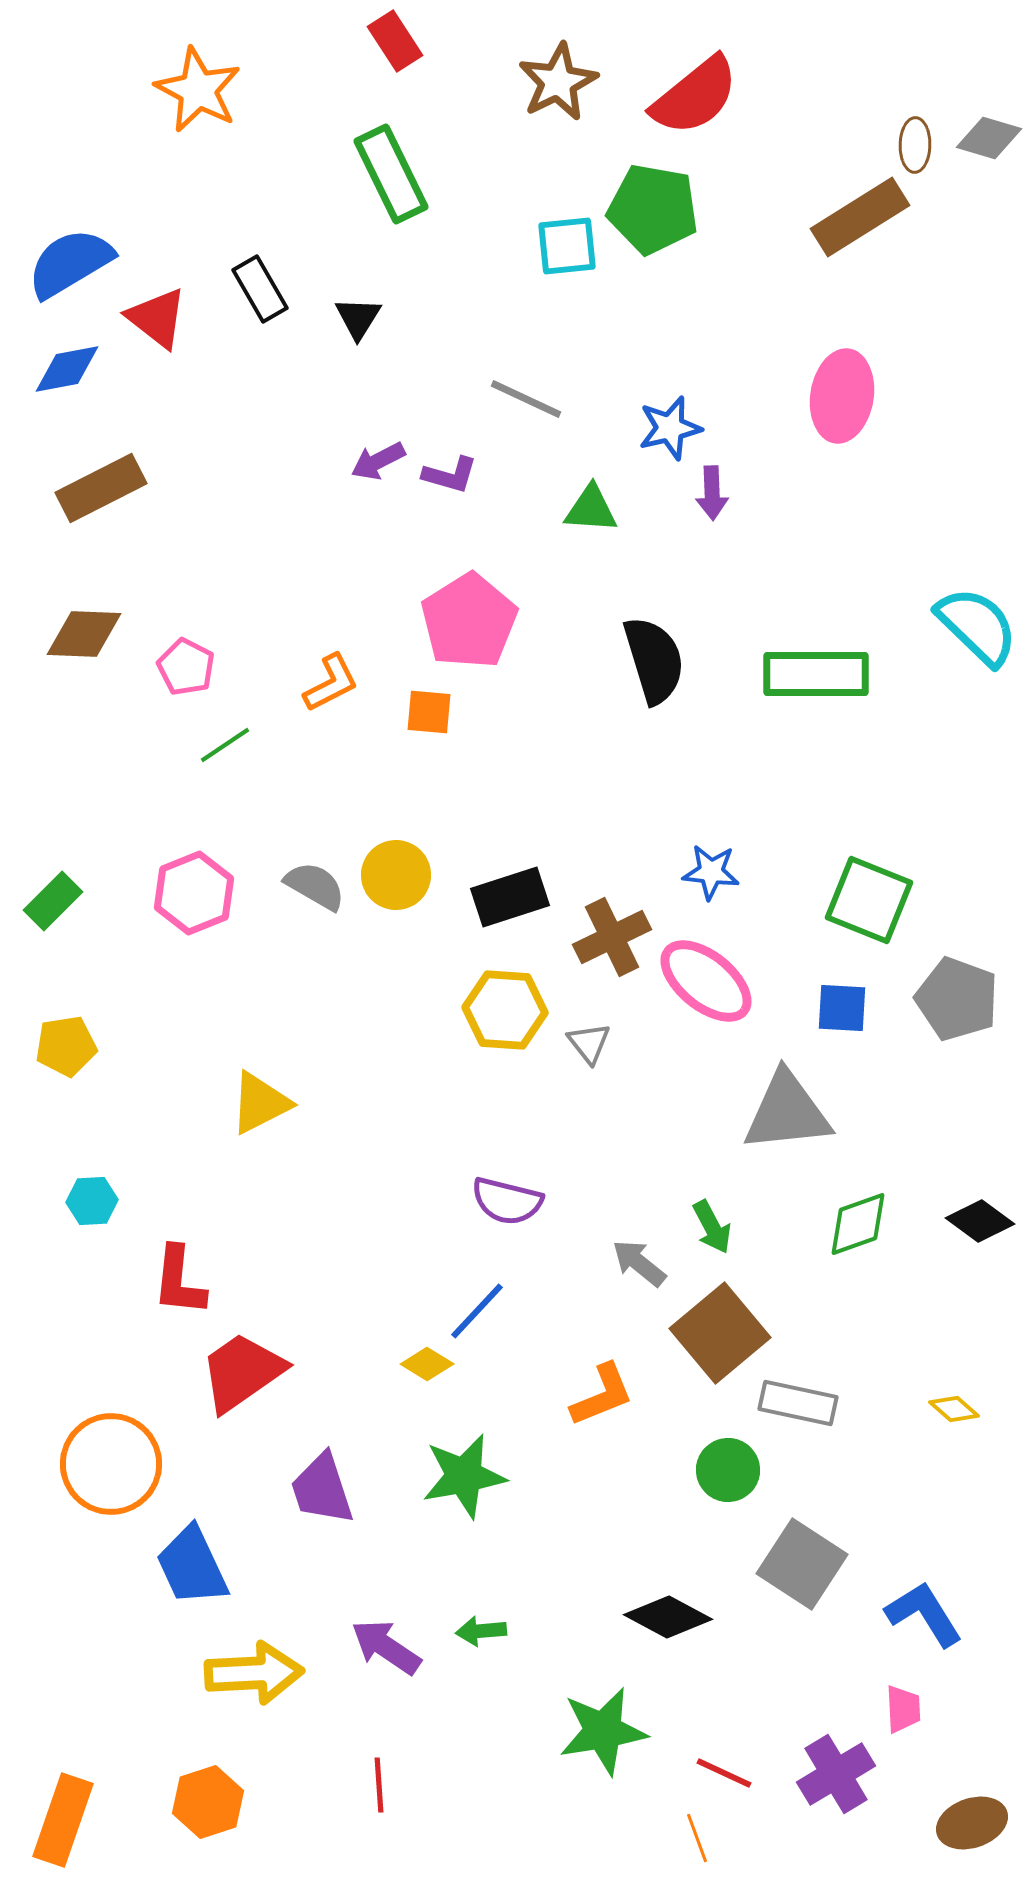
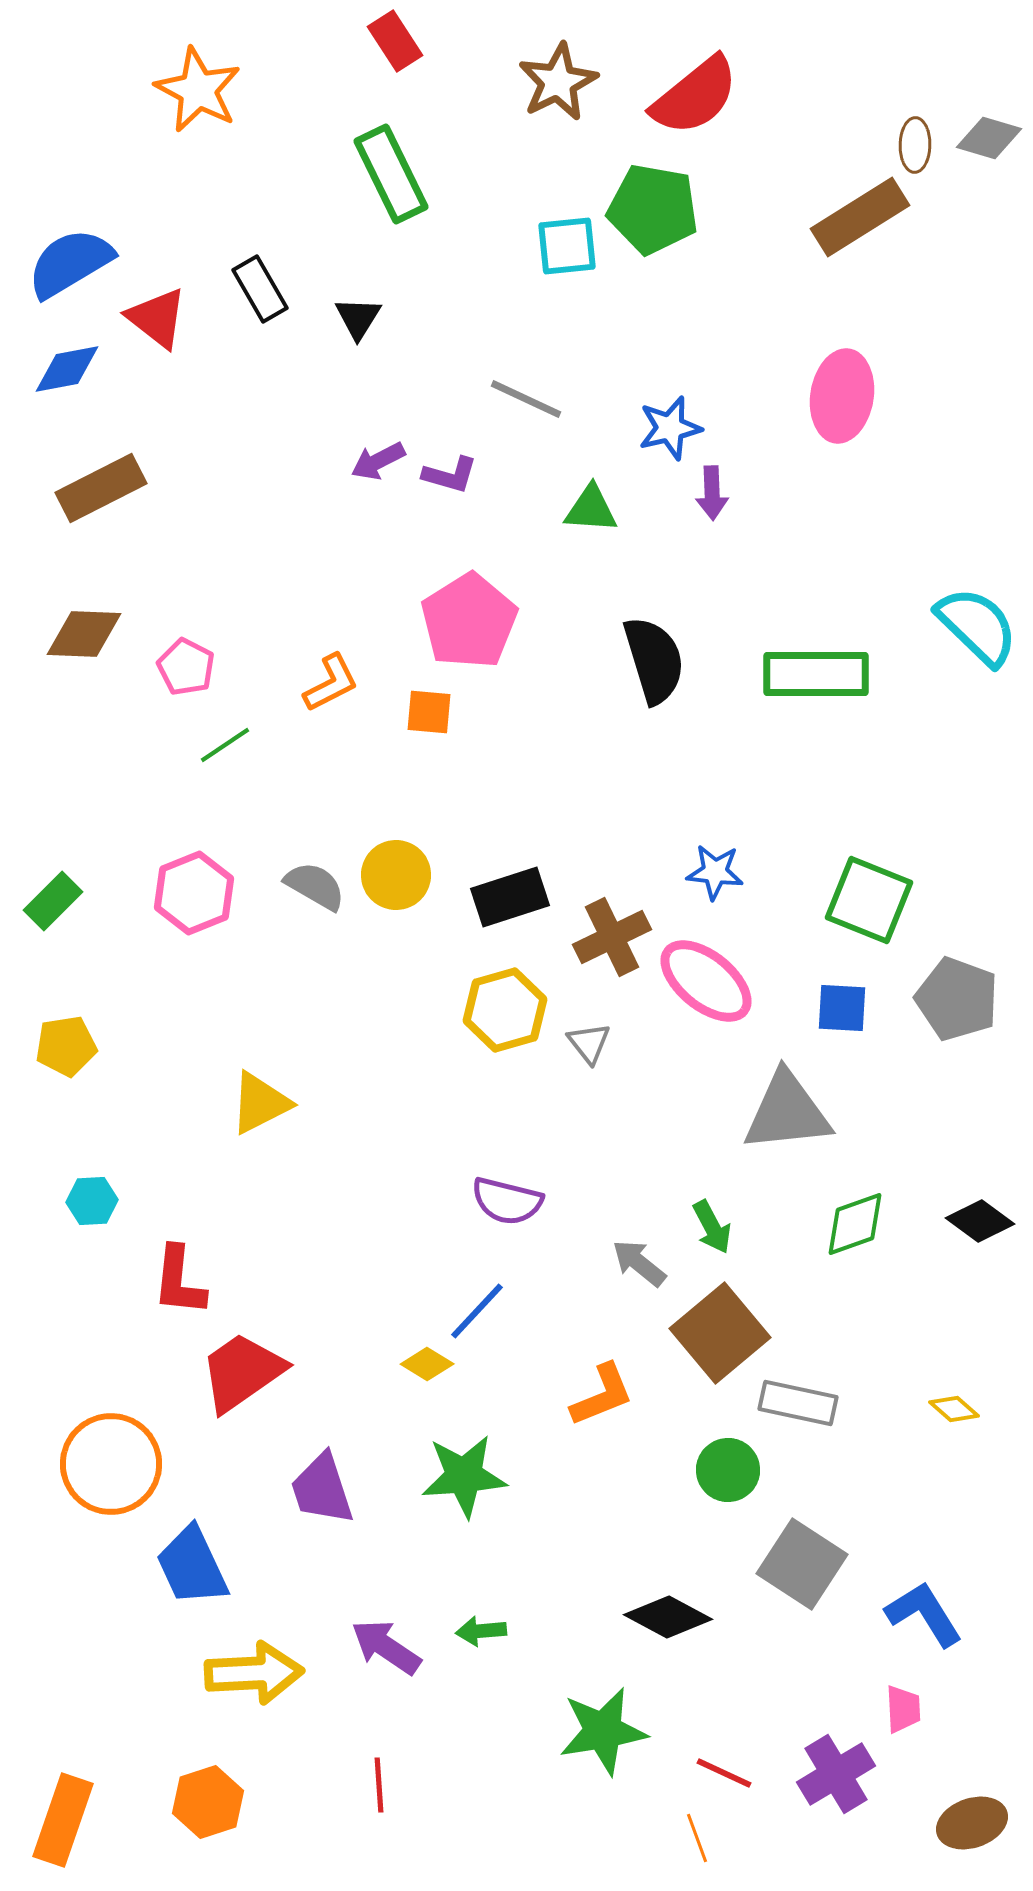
blue star at (711, 872): moved 4 px right
yellow hexagon at (505, 1010): rotated 20 degrees counterclockwise
green diamond at (858, 1224): moved 3 px left
green star at (464, 1476): rotated 6 degrees clockwise
